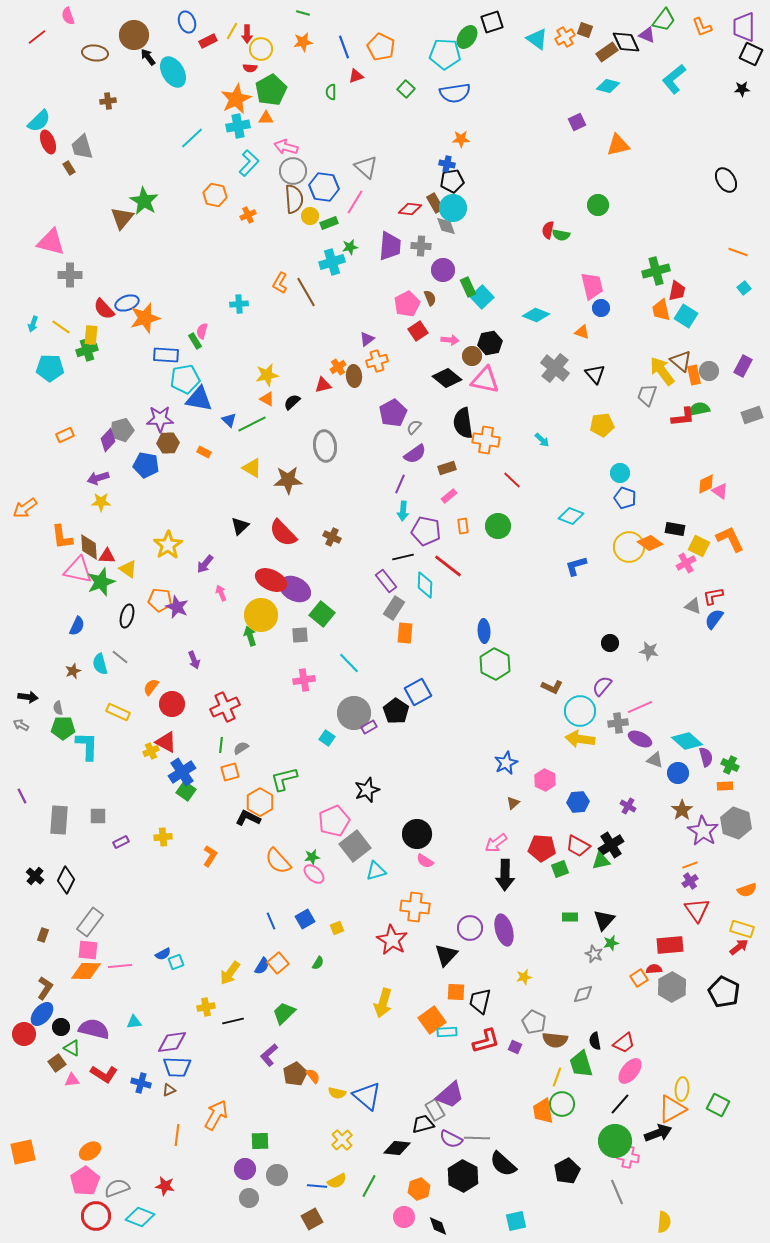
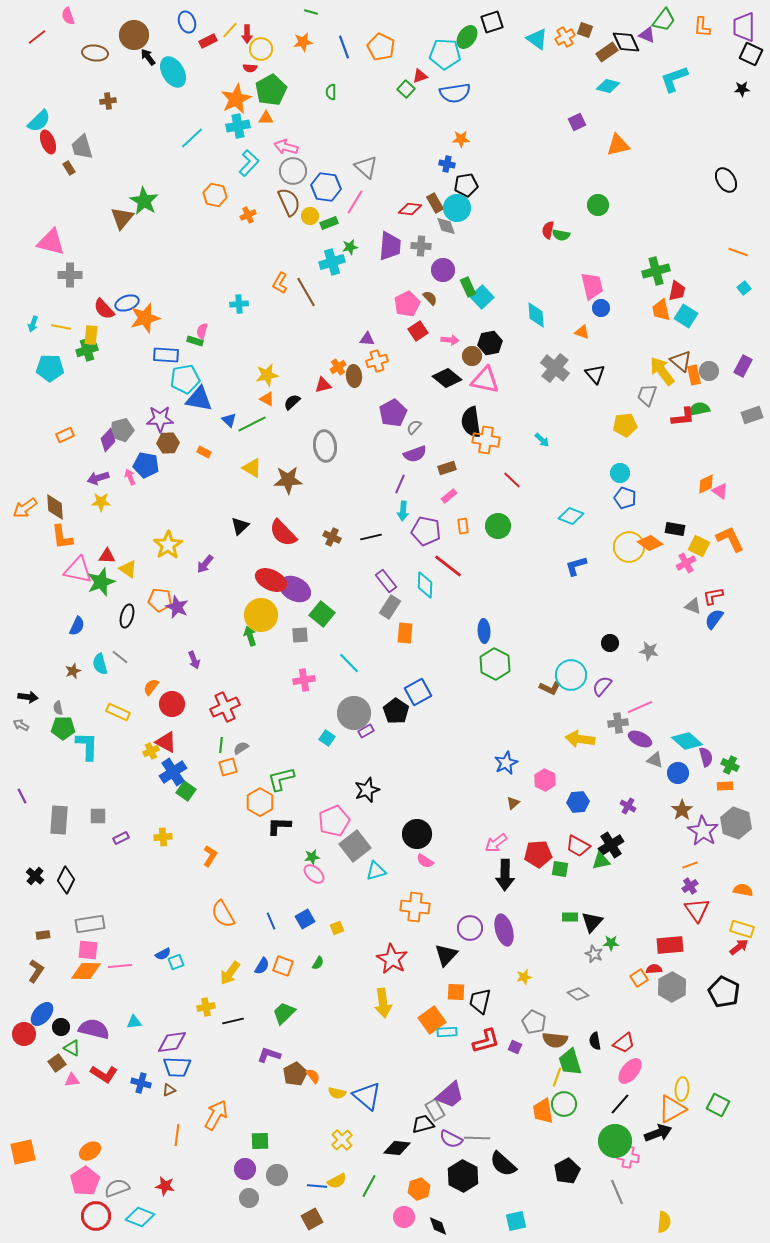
green line at (303, 13): moved 8 px right, 1 px up
orange L-shape at (702, 27): rotated 25 degrees clockwise
yellow line at (232, 31): moved 2 px left, 1 px up; rotated 12 degrees clockwise
red triangle at (356, 76): moved 64 px right
cyan L-shape at (674, 79): rotated 20 degrees clockwise
black pentagon at (452, 181): moved 14 px right, 4 px down
blue hexagon at (324, 187): moved 2 px right
brown semicircle at (294, 199): moved 5 px left, 3 px down; rotated 20 degrees counterclockwise
cyan circle at (453, 208): moved 4 px right
brown semicircle at (430, 298): rotated 21 degrees counterclockwise
cyan diamond at (536, 315): rotated 64 degrees clockwise
yellow line at (61, 327): rotated 24 degrees counterclockwise
purple triangle at (367, 339): rotated 42 degrees clockwise
green rectangle at (195, 341): rotated 42 degrees counterclockwise
black semicircle at (463, 423): moved 8 px right, 1 px up
yellow pentagon at (602, 425): moved 23 px right
purple semicircle at (415, 454): rotated 15 degrees clockwise
brown diamond at (89, 547): moved 34 px left, 40 px up
black line at (403, 557): moved 32 px left, 20 px up
pink arrow at (221, 593): moved 91 px left, 116 px up
gray rectangle at (394, 608): moved 4 px left, 1 px up
brown L-shape at (552, 687): moved 2 px left, 1 px down
cyan circle at (580, 711): moved 9 px left, 36 px up
purple rectangle at (369, 727): moved 3 px left, 4 px down
blue cross at (182, 772): moved 9 px left
orange square at (230, 772): moved 2 px left, 5 px up
green L-shape at (284, 779): moved 3 px left
black L-shape at (248, 818): moved 31 px right, 8 px down; rotated 25 degrees counterclockwise
purple rectangle at (121, 842): moved 4 px up
red pentagon at (542, 848): moved 4 px left, 6 px down; rotated 8 degrees counterclockwise
orange semicircle at (278, 861): moved 55 px left, 53 px down; rotated 12 degrees clockwise
green square at (560, 869): rotated 30 degrees clockwise
purple cross at (690, 881): moved 5 px down
orange semicircle at (747, 890): moved 4 px left; rotated 150 degrees counterclockwise
black triangle at (604, 920): moved 12 px left, 2 px down
gray rectangle at (90, 922): moved 2 px down; rotated 44 degrees clockwise
brown rectangle at (43, 935): rotated 64 degrees clockwise
red star at (392, 940): moved 19 px down
green star at (611, 943): rotated 14 degrees clockwise
orange square at (278, 963): moved 5 px right, 3 px down; rotated 30 degrees counterclockwise
brown L-shape at (45, 988): moved 9 px left, 17 px up
gray diamond at (583, 994): moved 5 px left; rotated 50 degrees clockwise
yellow arrow at (383, 1003): rotated 24 degrees counterclockwise
purple L-shape at (269, 1055): rotated 60 degrees clockwise
green trapezoid at (581, 1064): moved 11 px left, 2 px up
green circle at (562, 1104): moved 2 px right
